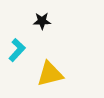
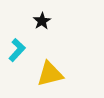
black star: rotated 30 degrees counterclockwise
